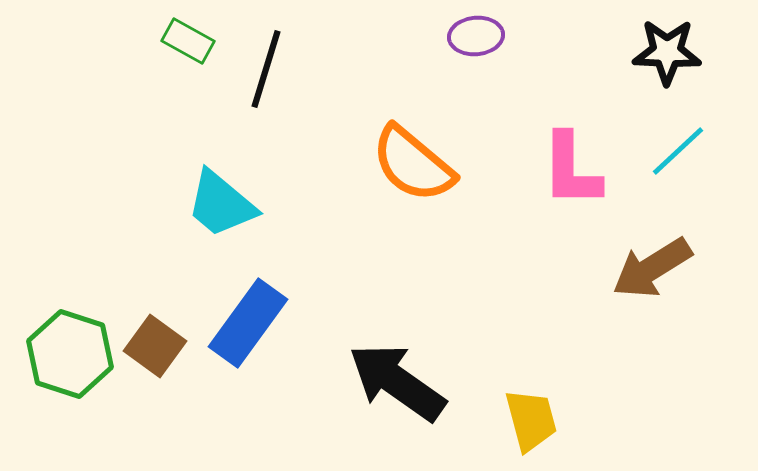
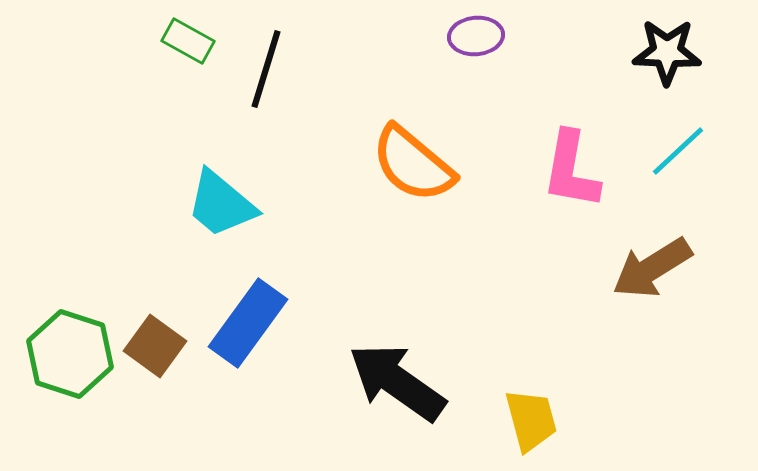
pink L-shape: rotated 10 degrees clockwise
